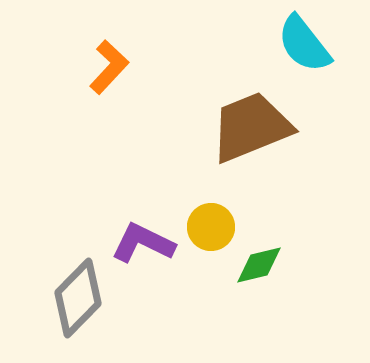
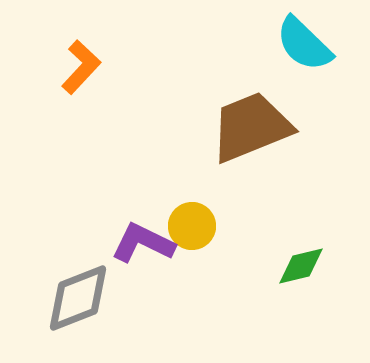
cyan semicircle: rotated 8 degrees counterclockwise
orange L-shape: moved 28 px left
yellow circle: moved 19 px left, 1 px up
green diamond: moved 42 px right, 1 px down
gray diamond: rotated 24 degrees clockwise
